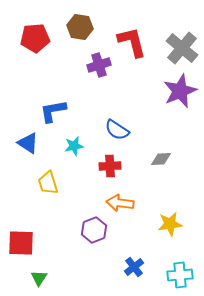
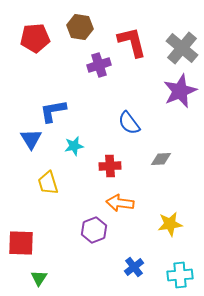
blue semicircle: moved 12 px right, 7 px up; rotated 20 degrees clockwise
blue triangle: moved 3 px right, 4 px up; rotated 25 degrees clockwise
